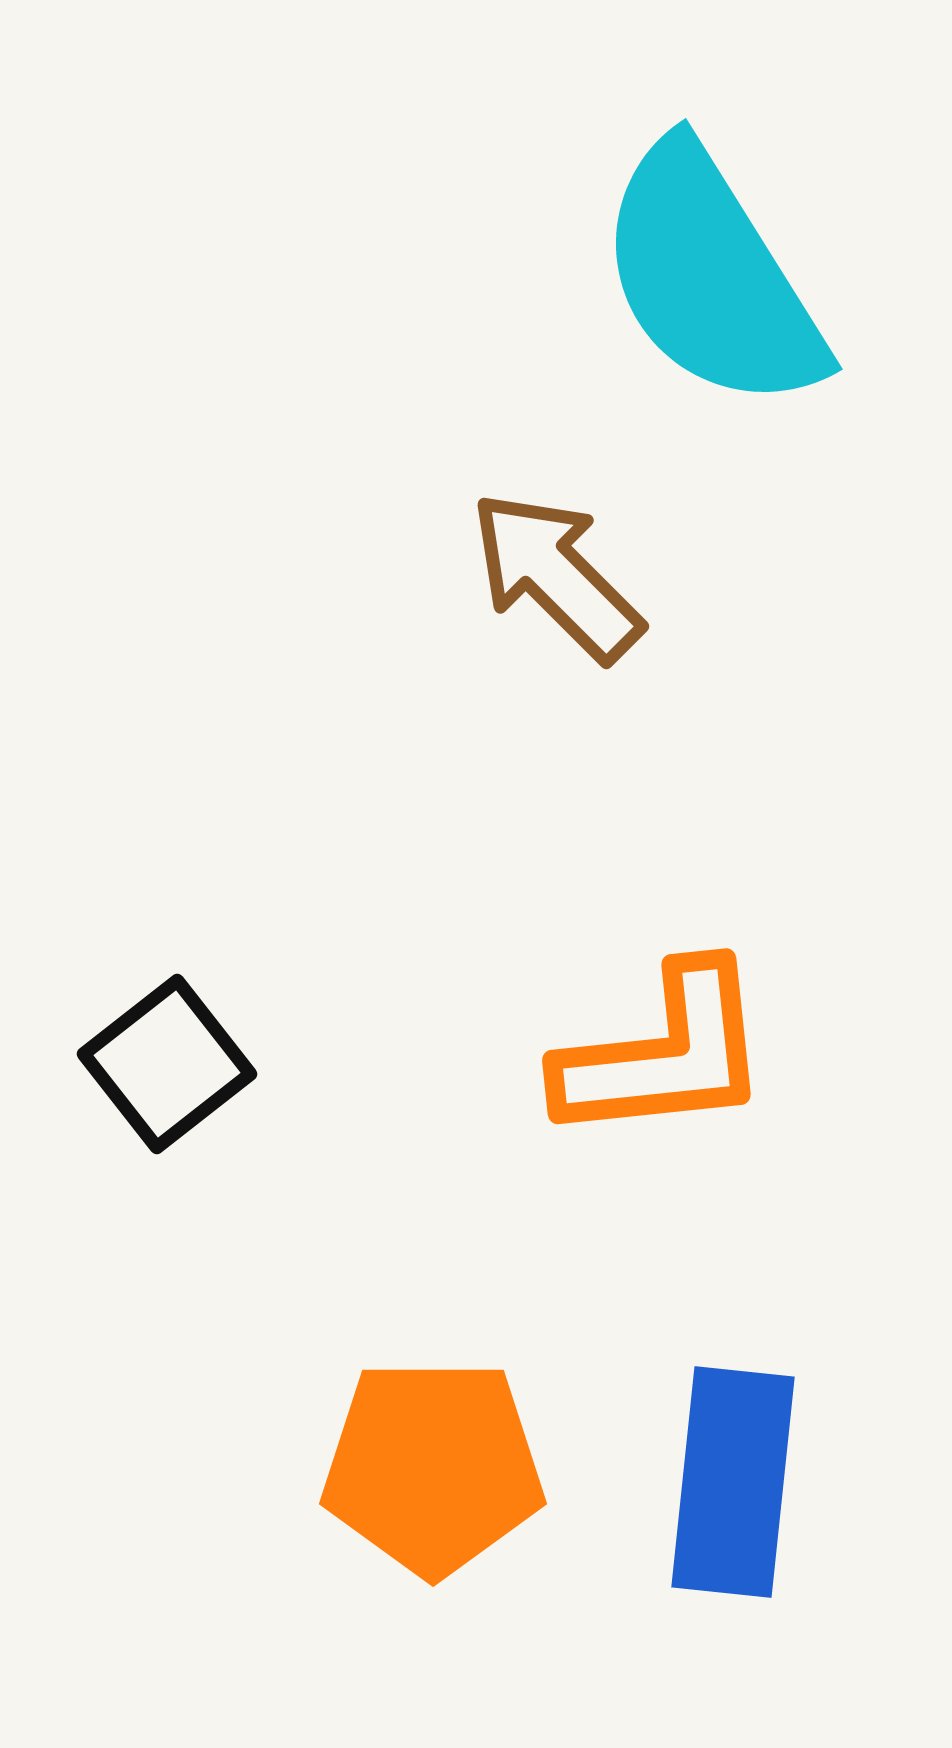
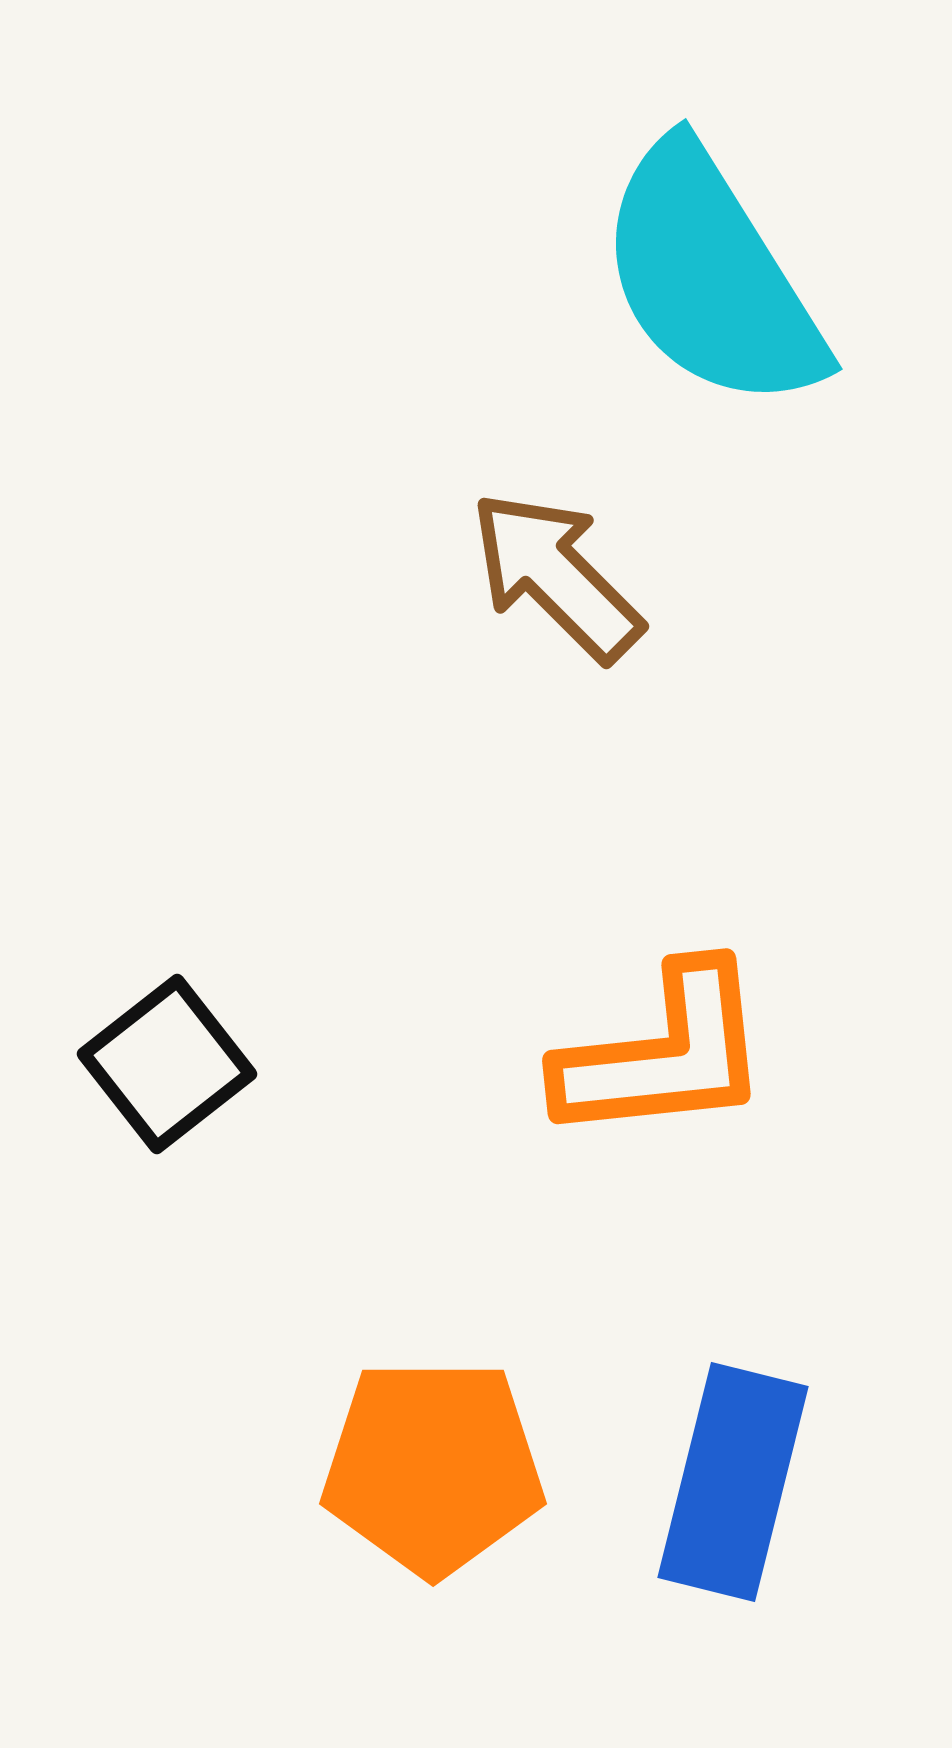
blue rectangle: rotated 8 degrees clockwise
